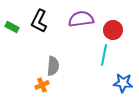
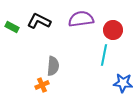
black L-shape: rotated 90 degrees clockwise
